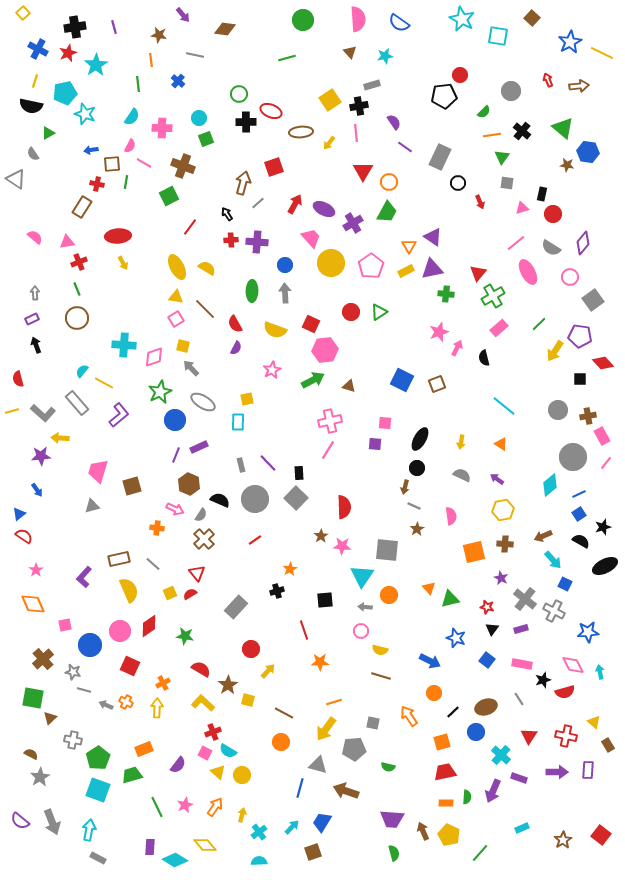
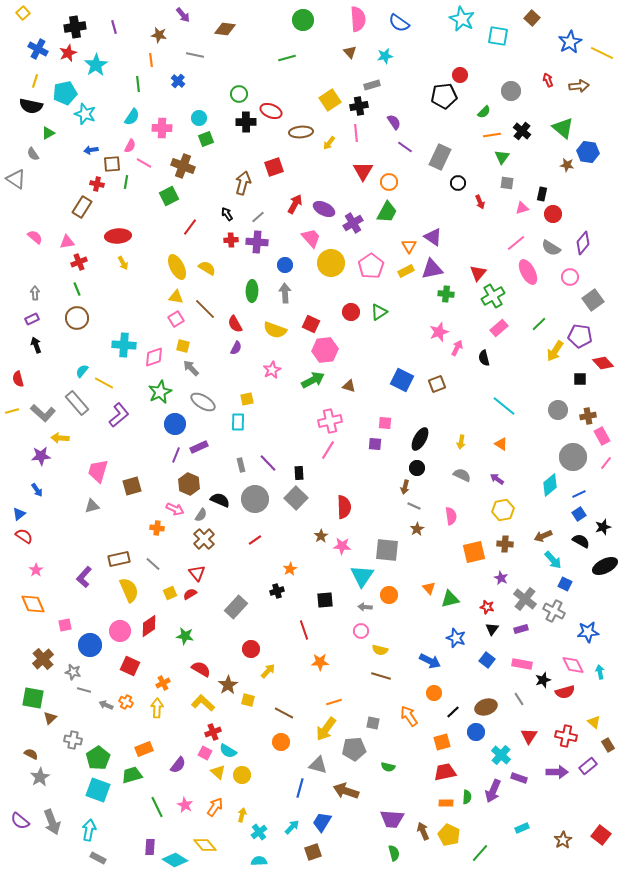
gray line at (258, 203): moved 14 px down
blue circle at (175, 420): moved 4 px down
purple rectangle at (588, 770): moved 4 px up; rotated 48 degrees clockwise
pink star at (185, 805): rotated 21 degrees counterclockwise
